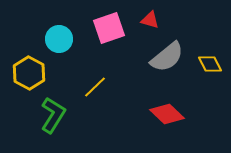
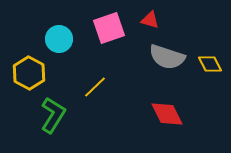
gray semicircle: rotated 57 degrees clockwise
red diamond: rotated 20 degrees clockwise
